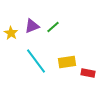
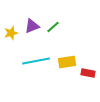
yellow star: rotated 24 degrees clockwise
cyan line: rotated 64 degrees counterclockwise
